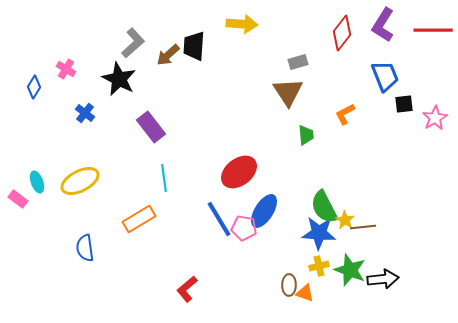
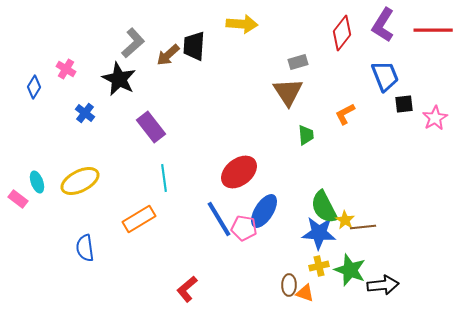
black arrow: moved 6 px down
